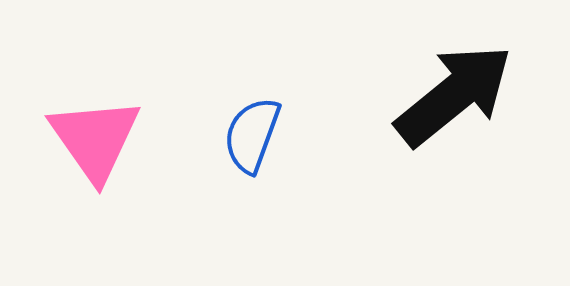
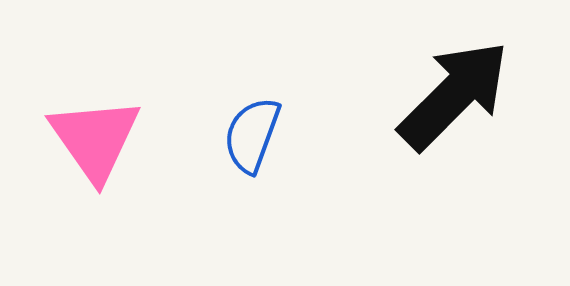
black arrow: rotated 6 degrees counterclockwise
